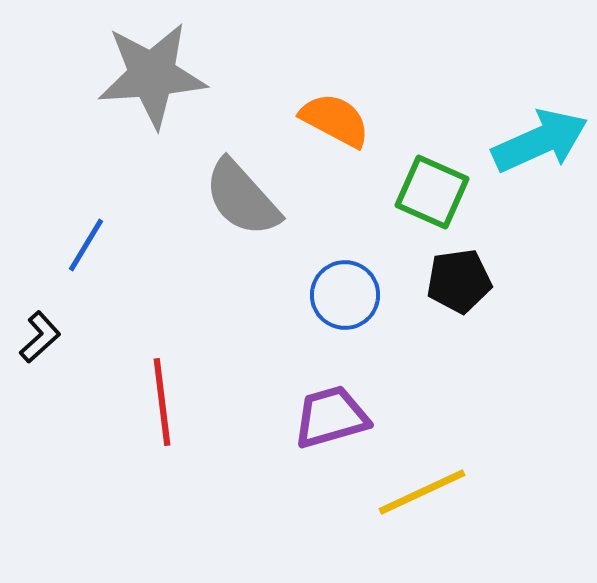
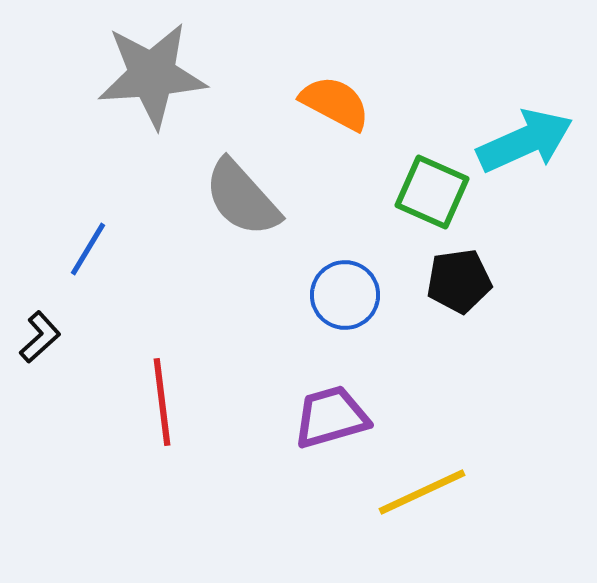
orange semicircle: moved 17 px up
cyan arrow: moved 15 px left
blue line: moved 2 px right, 4 px down
